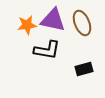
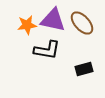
brown ellipse: rotated 20 degrees counterclockwise
